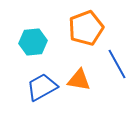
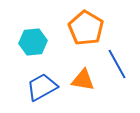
orange pentagon: rotated 20 degrees counterclockwise
orange triangle: moved 4 px right
